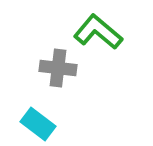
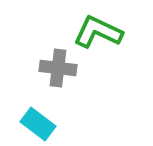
green L-shape: rotated 15 degrees counterclockwise
